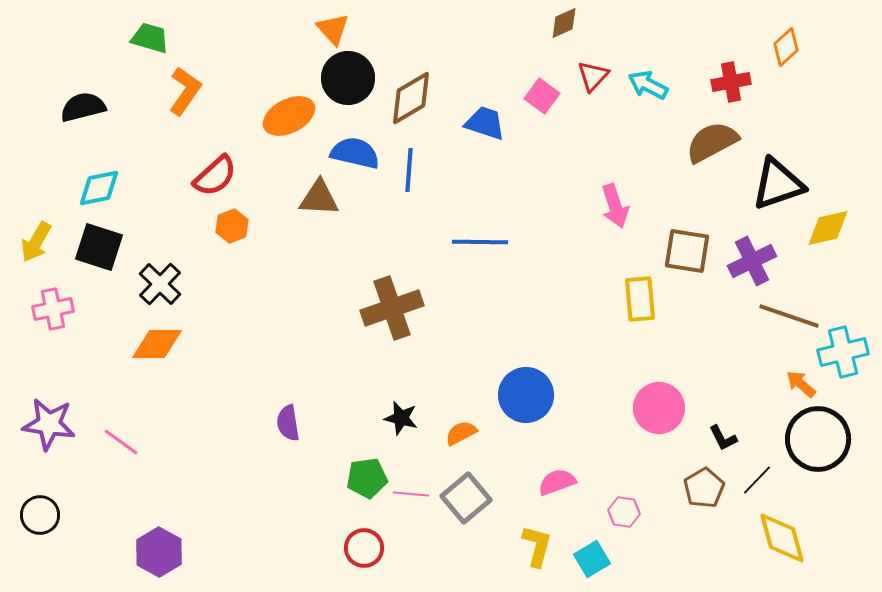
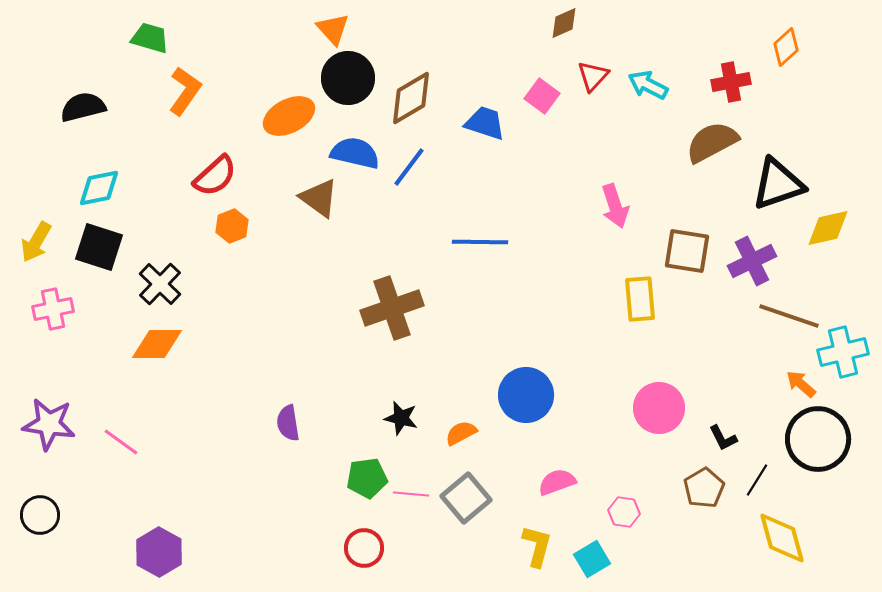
blue line at (409, 170): moved 3 px up; rotated 33 degrees clockwise
brown triangle at (319, 198): rotated 33 degrees clockwise
black line at (757, 480): rotated 12 degrees counterclockwise
